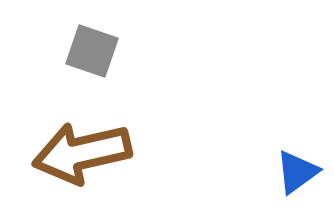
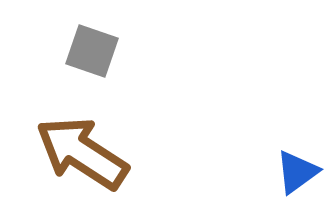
brown arrow: rotated 46 degrees clockwise
